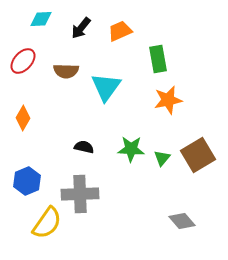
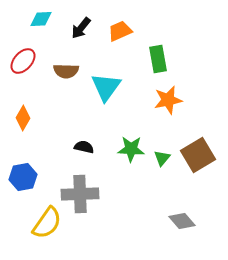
blue hexagon: moved 4 px left, 4 px up; rotated 12 degrees clockwise
